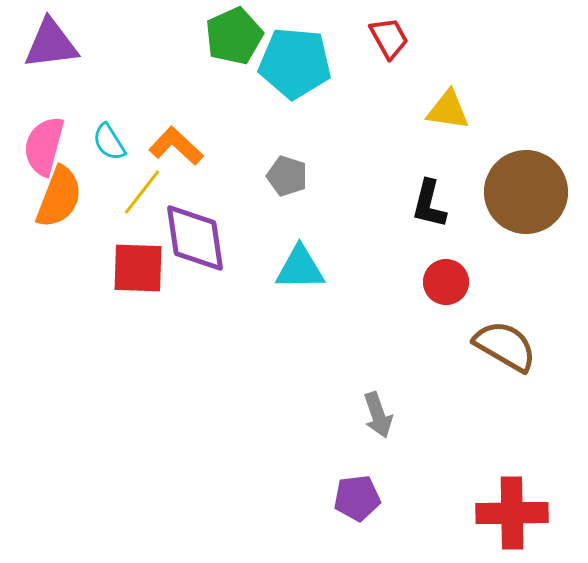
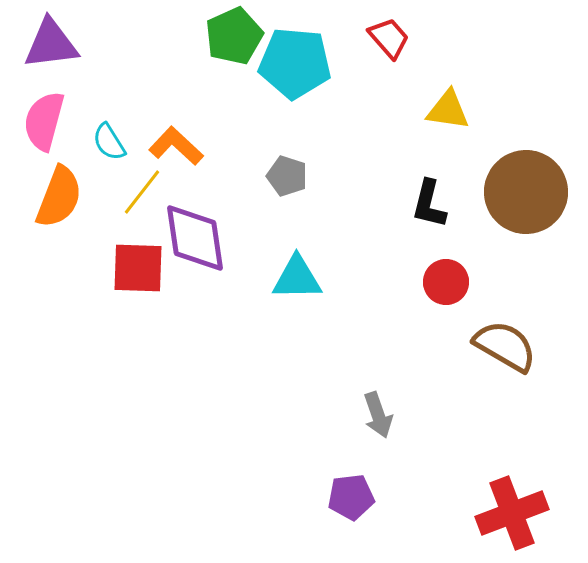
red trapezoid: rotated 12 degrees counterclockwise
pink semicircle: moved 25 px up
cyan triangle: moved 3 px left, 10 px down
purple pentagon: moved 6 px left, 1 px up
red cross: rotated 20 degrees counterclockwise
